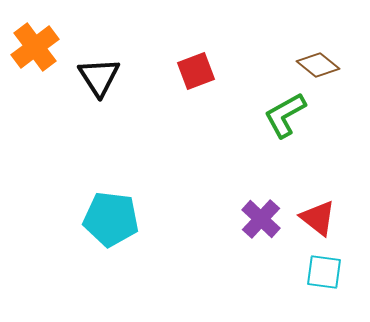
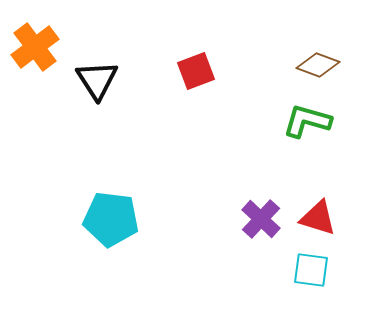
brown diamond: rotated 18 degrees counterclockwise
black triangle: moved 2 px left, 3 px down
green L-shape: moved 22 px right, 6 px down; rotated 45 degrees clockwise
red triangle: rotated 21 degrees counterclockwise
cyan square: moved 13 px left, 2 px up
